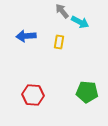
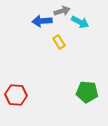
gray arrow: rotated 112 degrees clockwise
blue arrow: moved 16 px right, 15 px up
yellow rectangle: rotated 40 degrees counterclockwise
red hexagon: moved 17 px left
